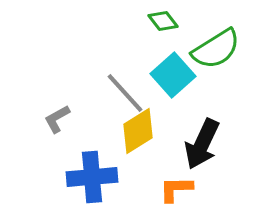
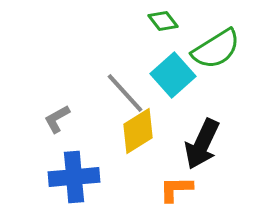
blue cross: moved 18 px left
